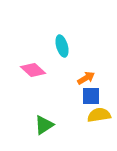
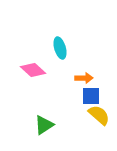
cyan ellipse: moved 2 px left, 2 px down
orange arrow: moved 2 px left; rotated 30 degrees clockwise
yellow semicircle: rotated 50 degrees clockwise
